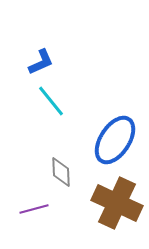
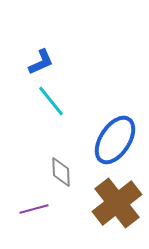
brown cross: rotated 27 degrees clockwise
